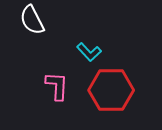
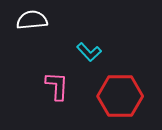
white semicircle: rotated 112 degrees clockwise
red hexagon: moved 9 px right, 6 px down
